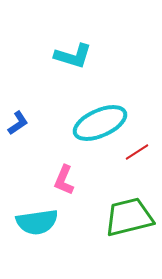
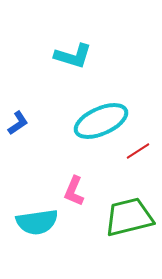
cyan ellipse: moved 1 px right, 2 px up
red line: moved 1 px right, 1 px up
pink L-shape: moved 10 px right, 11 px down
